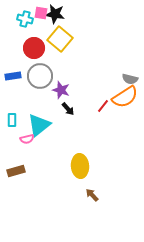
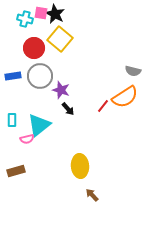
black star: rotated 18 degrees clockwise
gray semicircle: moved 3 px right, 8 px up
